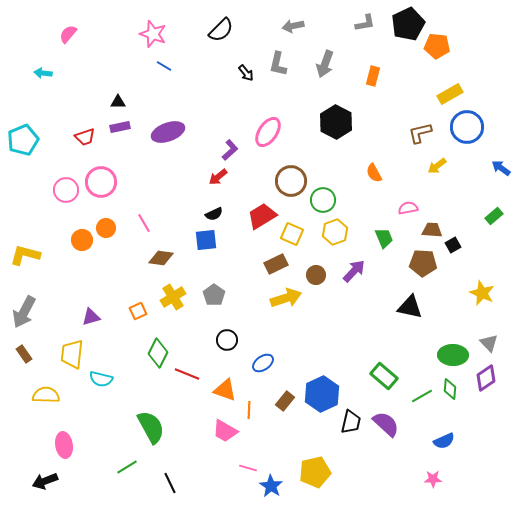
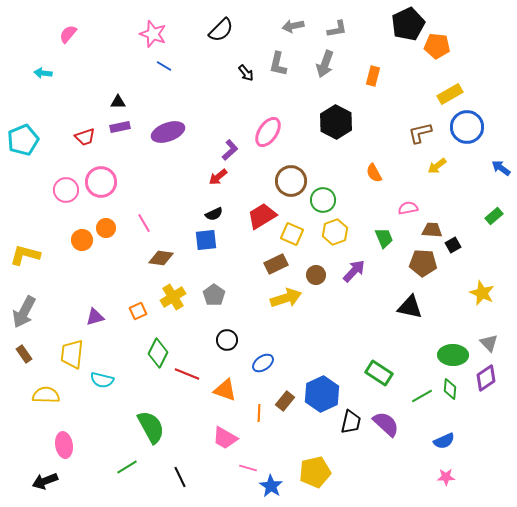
gray L-shape at (365, 23): moved 28 px left, 6 px down
purple triangle at (91, 317): moved 4 px right
green rectangle at (384, 376): moved 5 px left, 3 px up; rotated 8 degrees counterclockwise
cyan semicircle at (101, 379): moved 1 px right, 1 px down
orange line at (249, 410): moved 10 px right, 3 px down
pink trapezoid at (225, 431): moved 7 px down
pink star at (433, 479): moved 13 px right, 2 px up
black line at (170, 483): moved 10 px right, 6 px up
